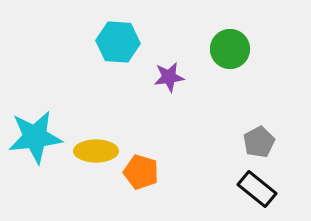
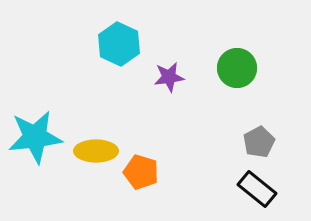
cyan hexagon: moved 1 px right, 2 px down; rotated 21 degrees clockwise
green circle: moved 7 px right, 19 px down
